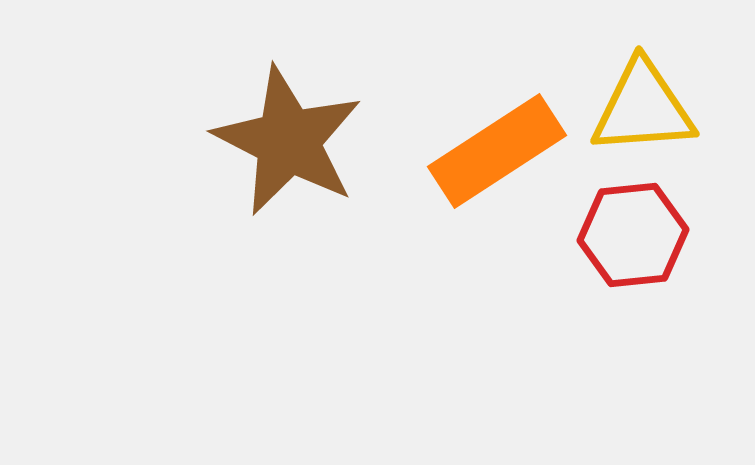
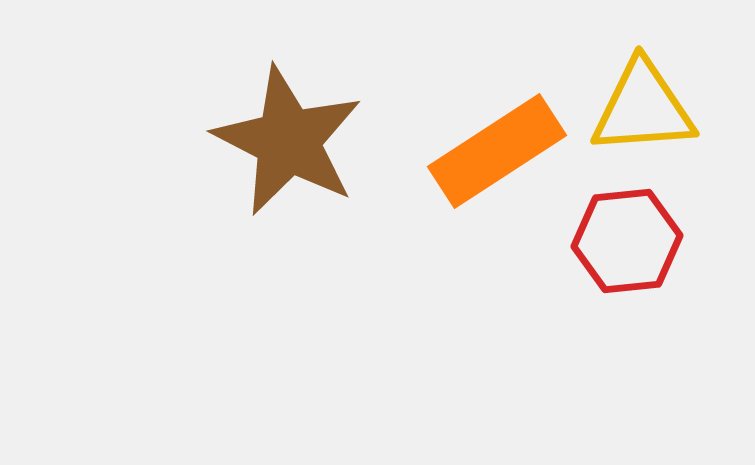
red hexagon: moved 6 px left, 6 px down
